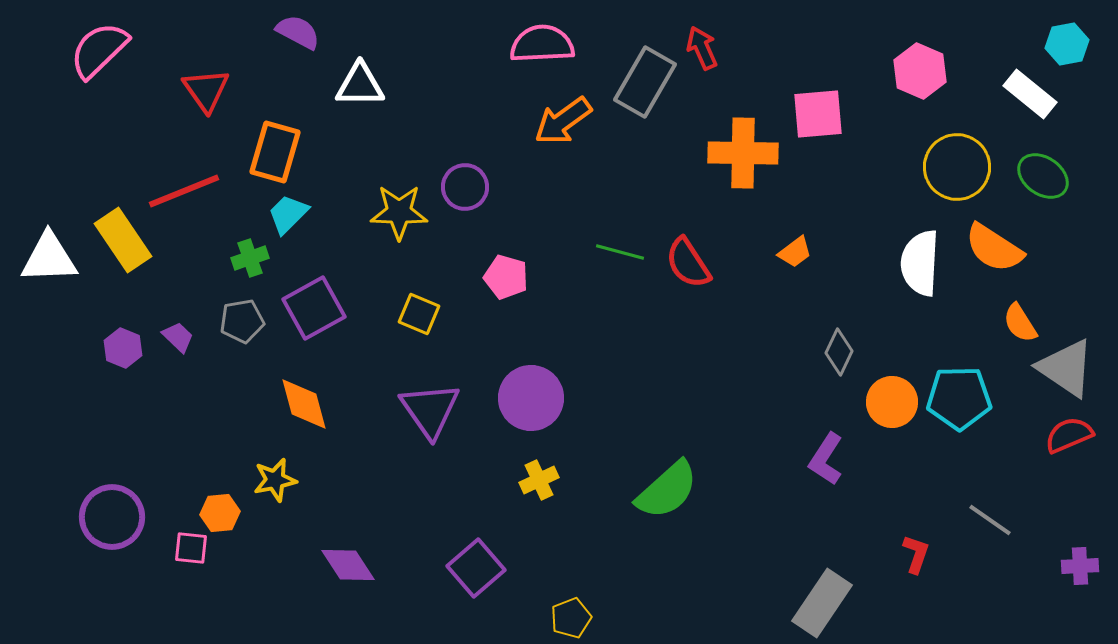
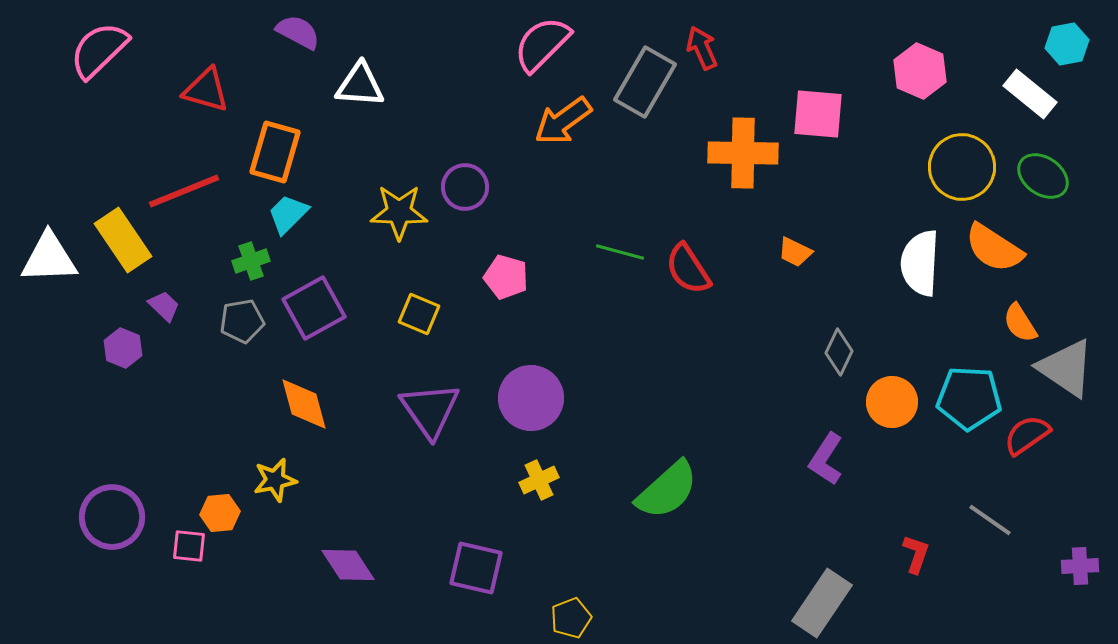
pink semicircle at (542, 44): rotated 42 degrees counterclockwise
white triangle at (360, 85): rotated 4 degrees clockwise
red triangle at (206, 90): rotated 39 degrees counterclockwise
pink square at (818, 114): rotated 10 degrees clockwise
yellow circle at (957, 167): moved 5 px right
orange trapezoid at (795, 252): rotated 63 degrees clockwise
green cross at (250, 258): moved 1 px right, 3 px down
red semicircle at (688, 263): moved 6 px down
purple trapezoid at (178, 337): moved 14 px left, 31 px up
cyan pentagon at (959, 398): moved 10 px right; rotated 4 degrees clockwise
red semicircle at (1069, 435): moved 42 px left; rotated 12 degrees counterclockwise
pink square at (191, 548): moved 2 px left, 2 px up
purple square at (476, 568): rotated 36 degrees counterclockwise
